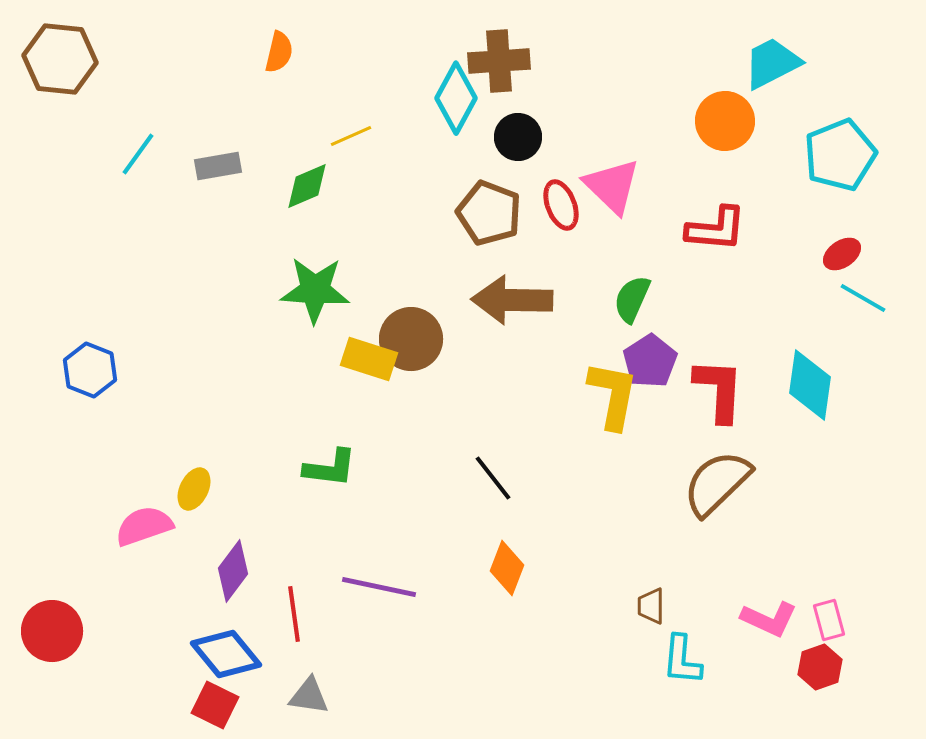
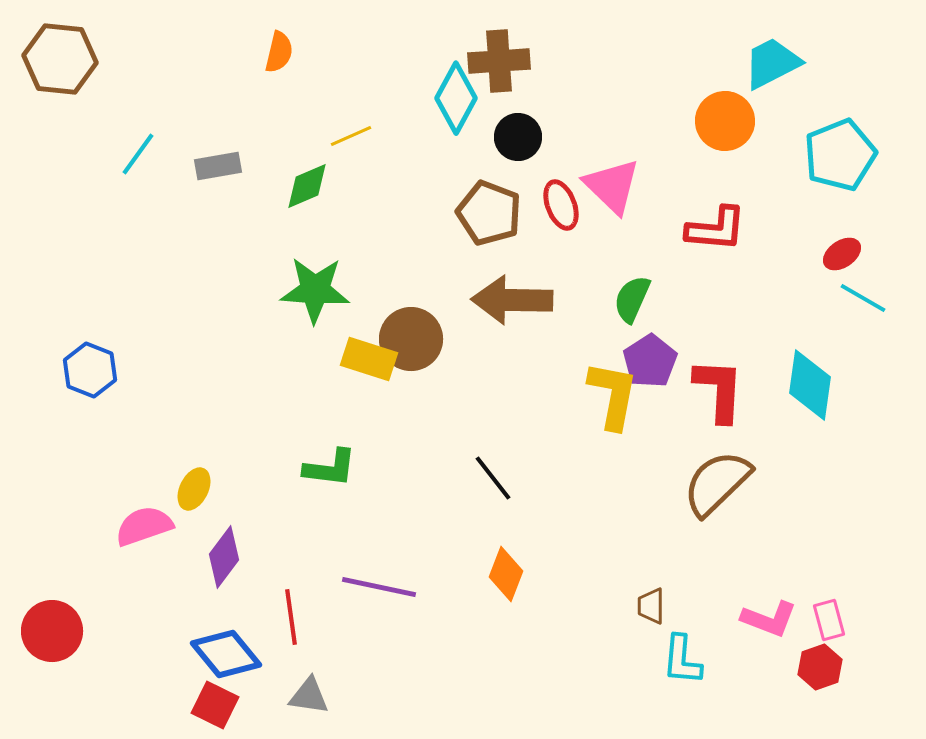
orange diamond at (507, 568): moved 1 px left, 6 px down
purple diamond at (233, 571): moved 9 px left, 14 px up
red line at (294, 614): moved 3 px left, 3 px down
pink L-shape at (769, 619): rotated 4 degrees counterclockwise
